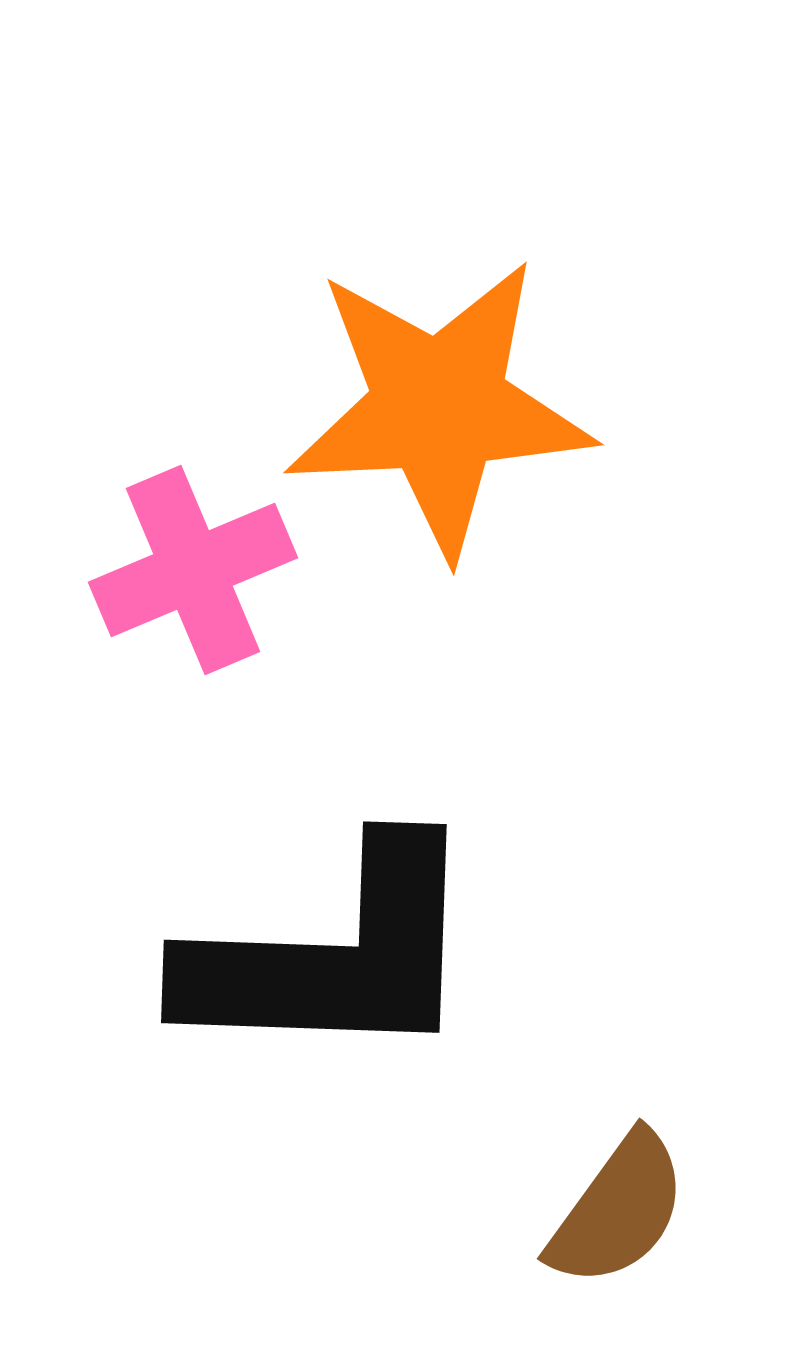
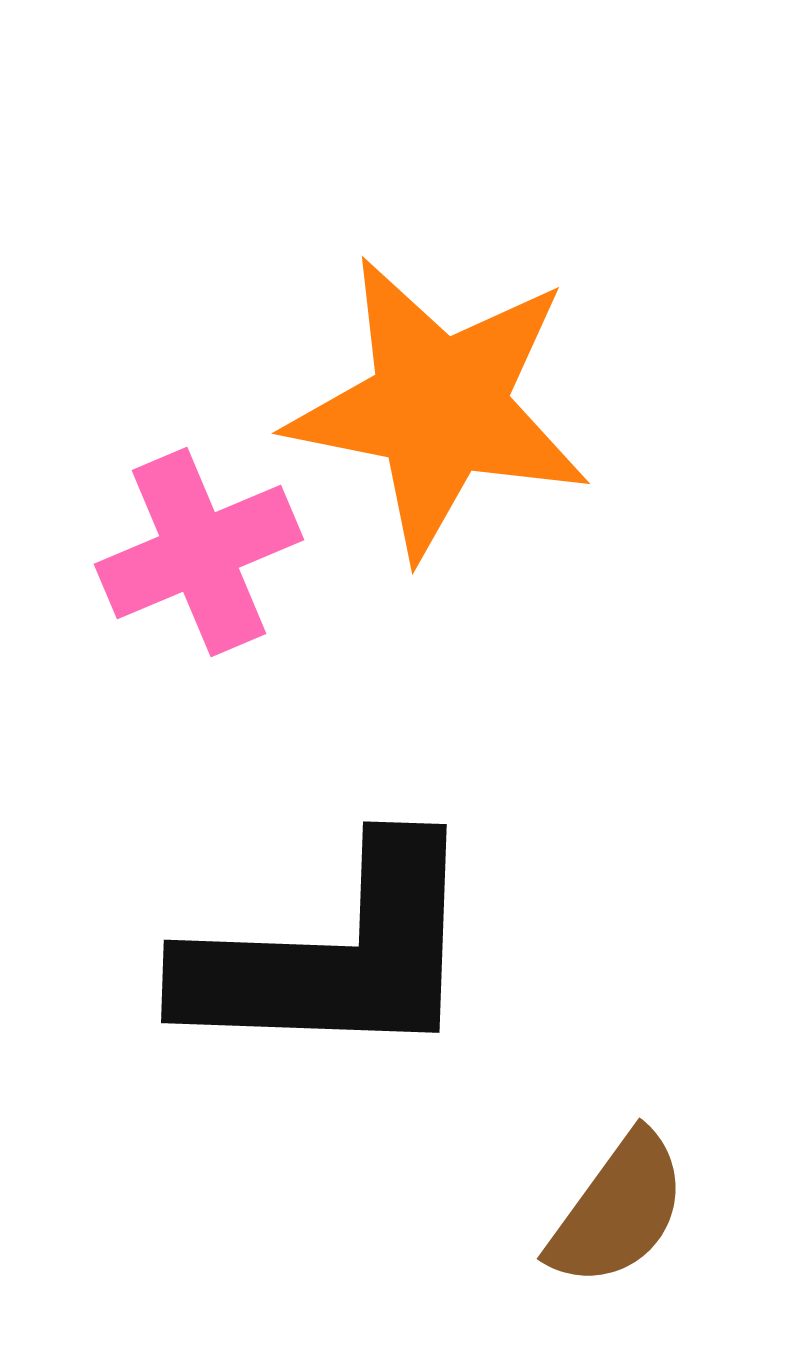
orange star: rotated 14 degrees clockwise
pink cross: moved 6 px right, 18 px up
